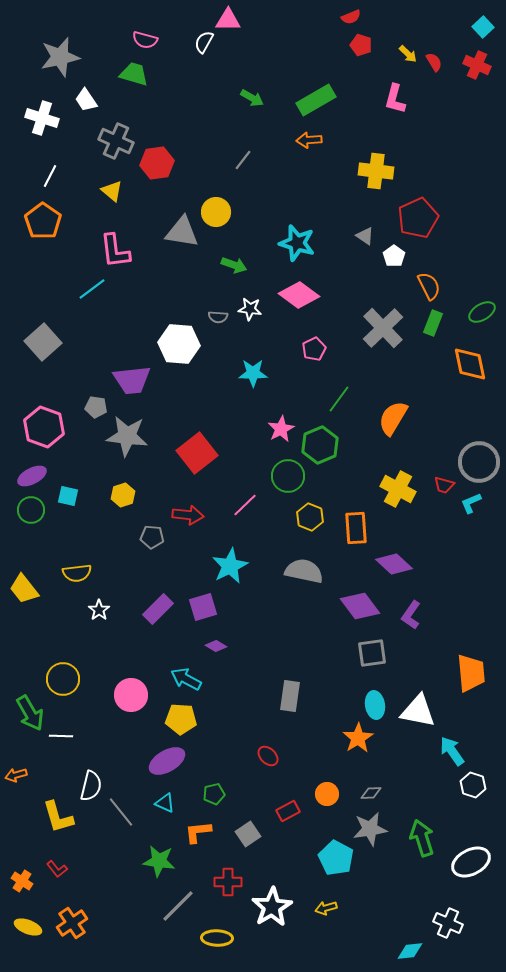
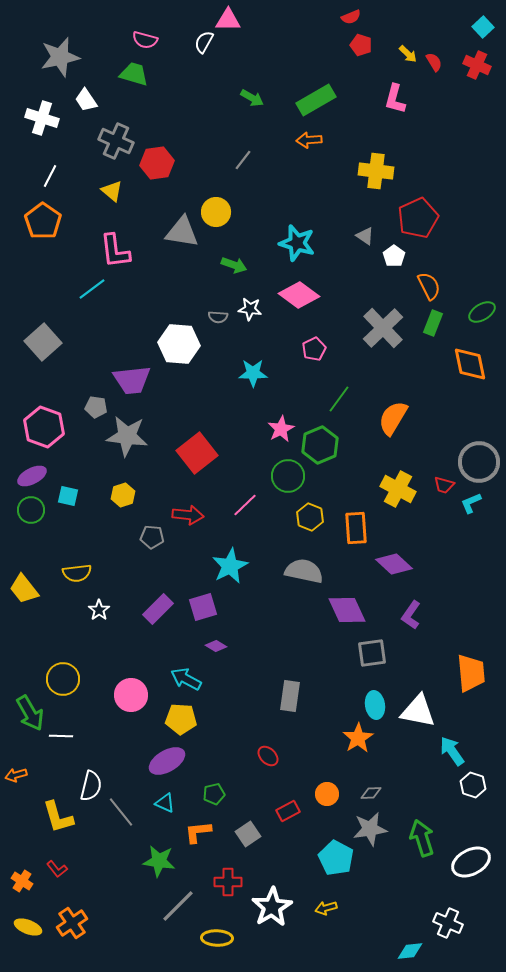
purple diamond at (360, 606): moved 13 px left, 4 px down; rotated 12 degrees clockwise
